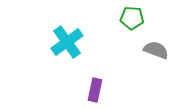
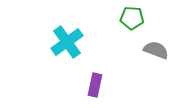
purple rectangle: moved 5 px up
